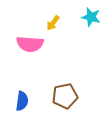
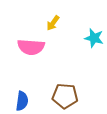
cyan star: moved 3 px right, 21 px down
pink semicircle: moved 1 px right, 3 px down
brown pentagon: rotated 15 degrees clockwise
